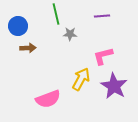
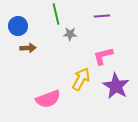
purple star: moved 2 px right
